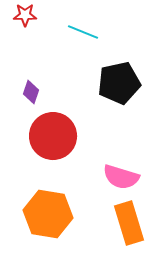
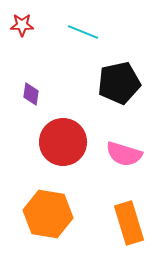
red star: moved 3 px left, 10 px down
purple diamond: moved 2 px down; rotated 10 degrees counterclockwise
red circle: moved 10 px right, 6 px down
pink semicircle: moved 3 px right, 23 px up
